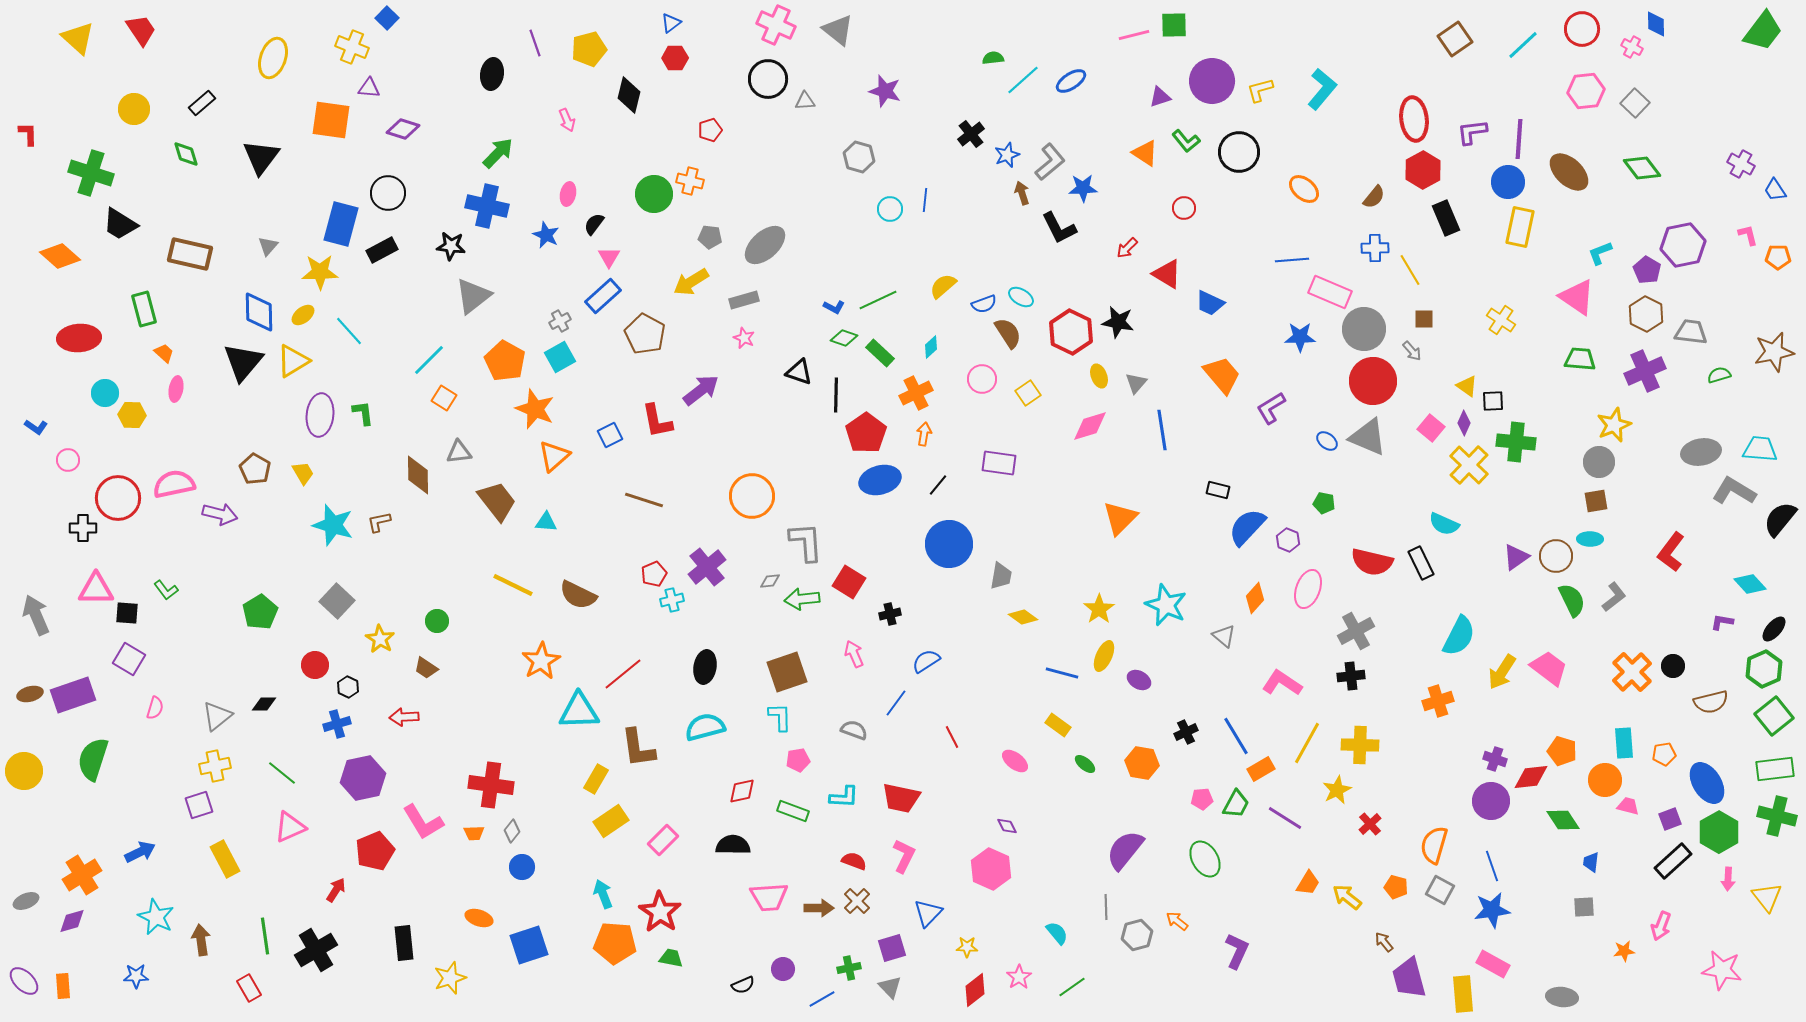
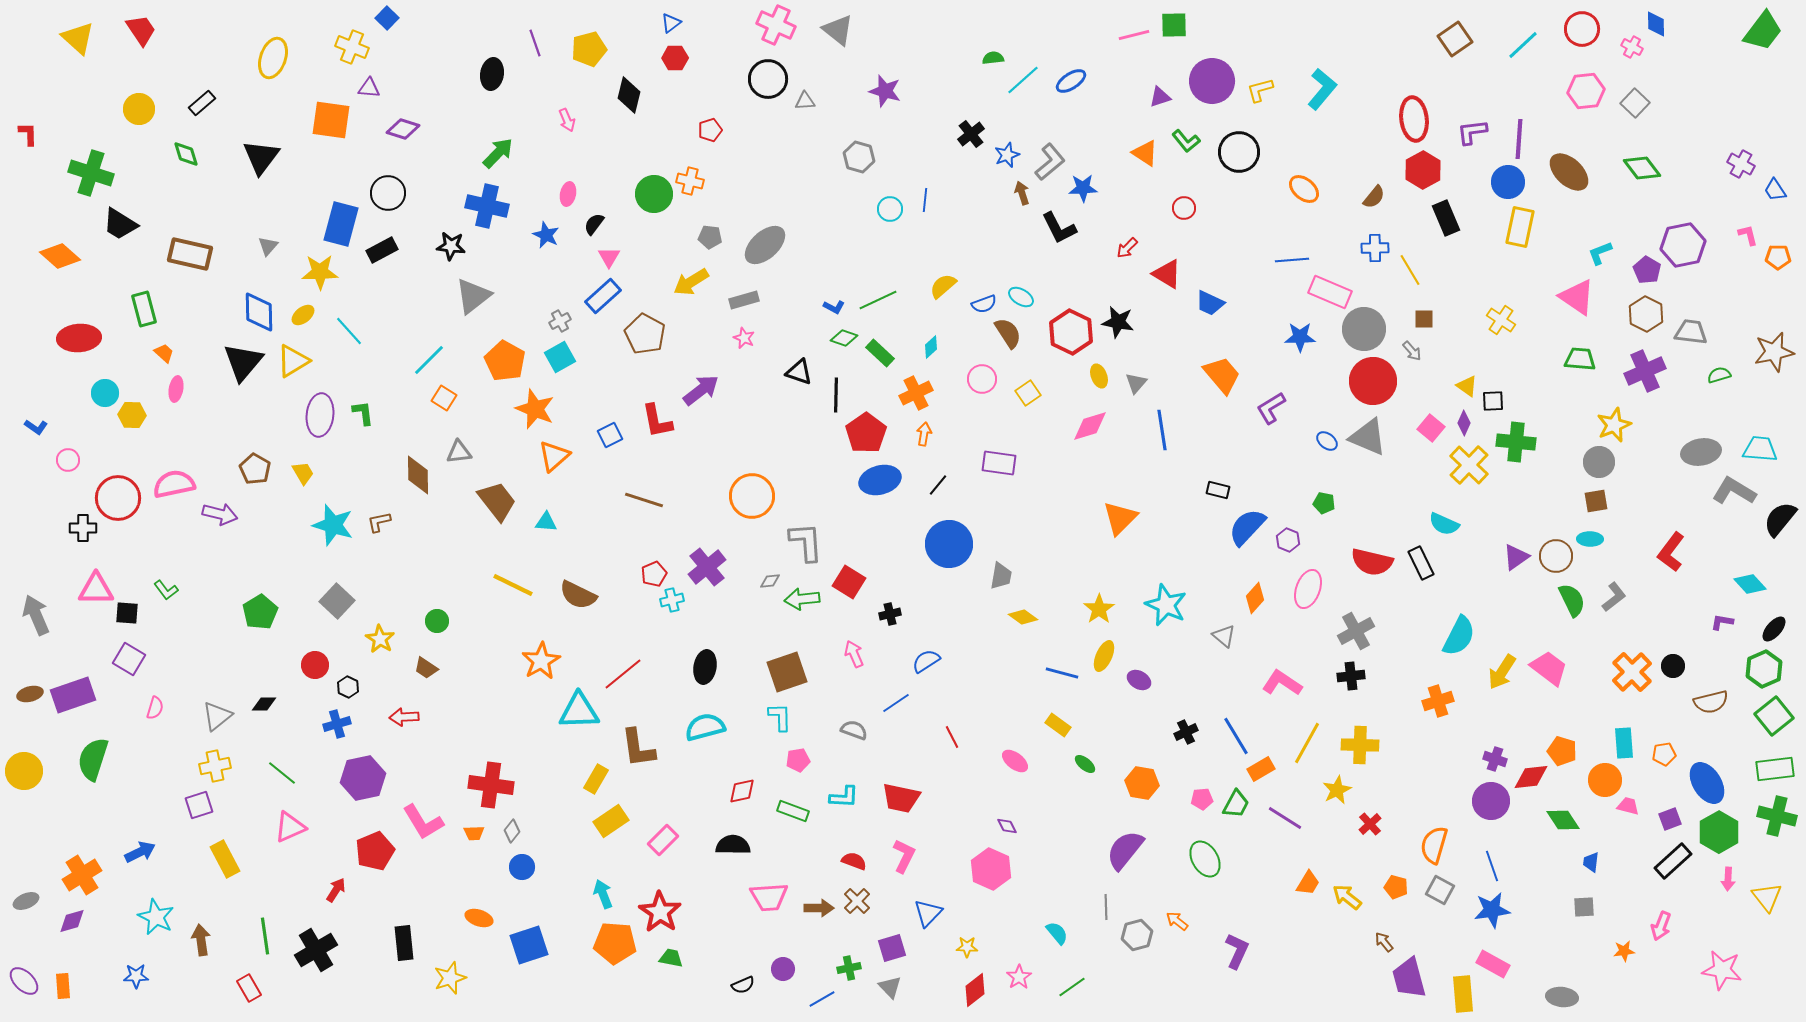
yellow circle at (134, 109): moved 5 px right
blue line at (896, 703): rotated 20 degrees clockwise
orange hexagon at (1142, 763): moved 20 px down
